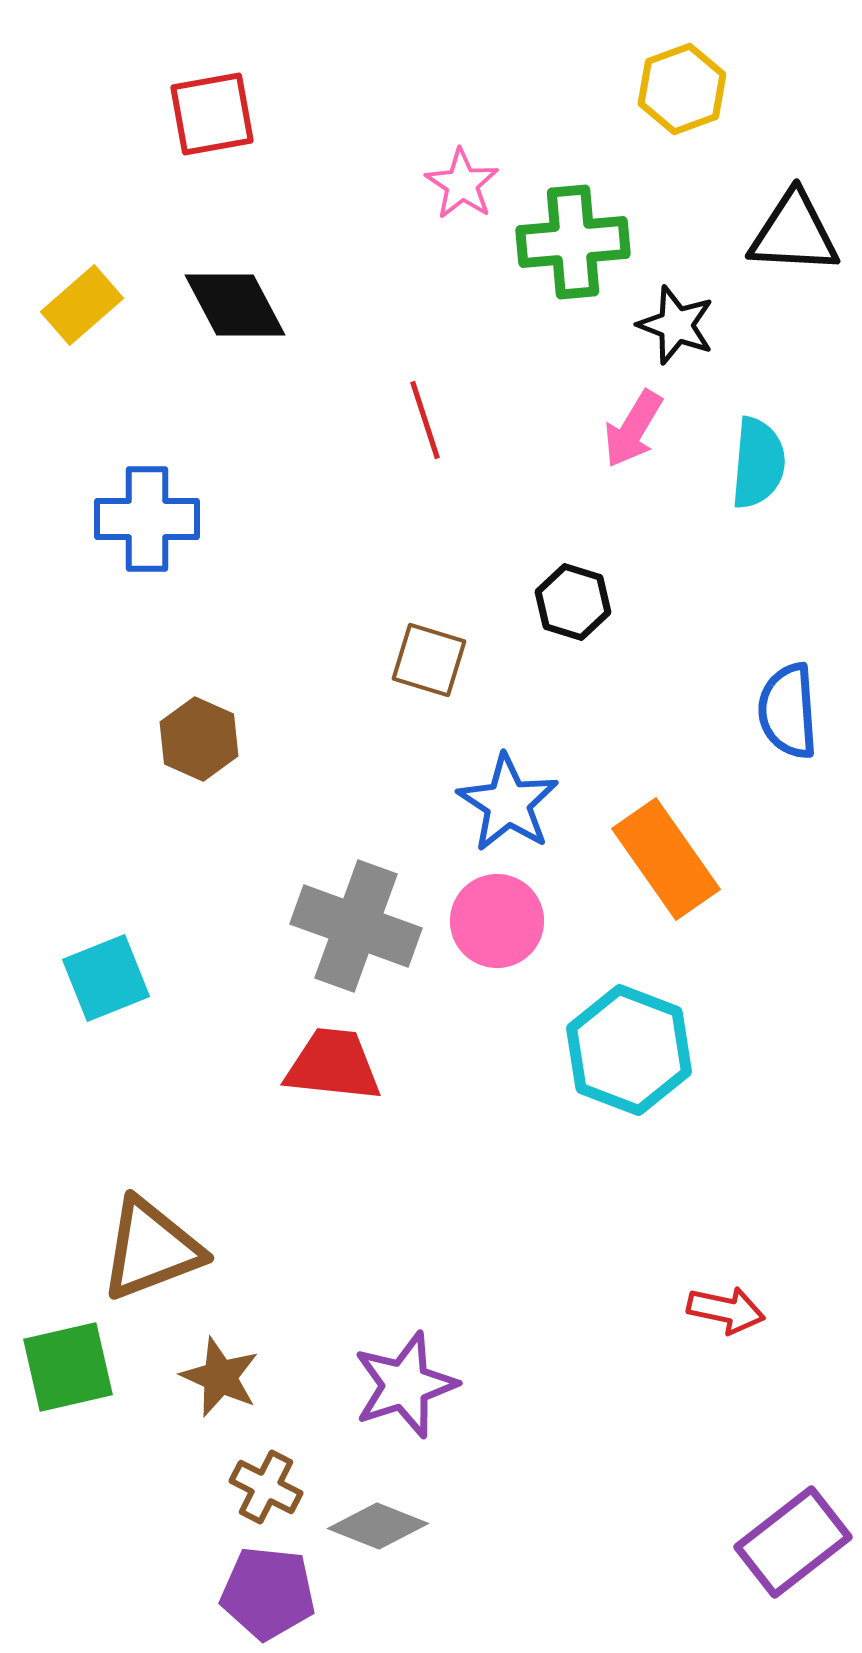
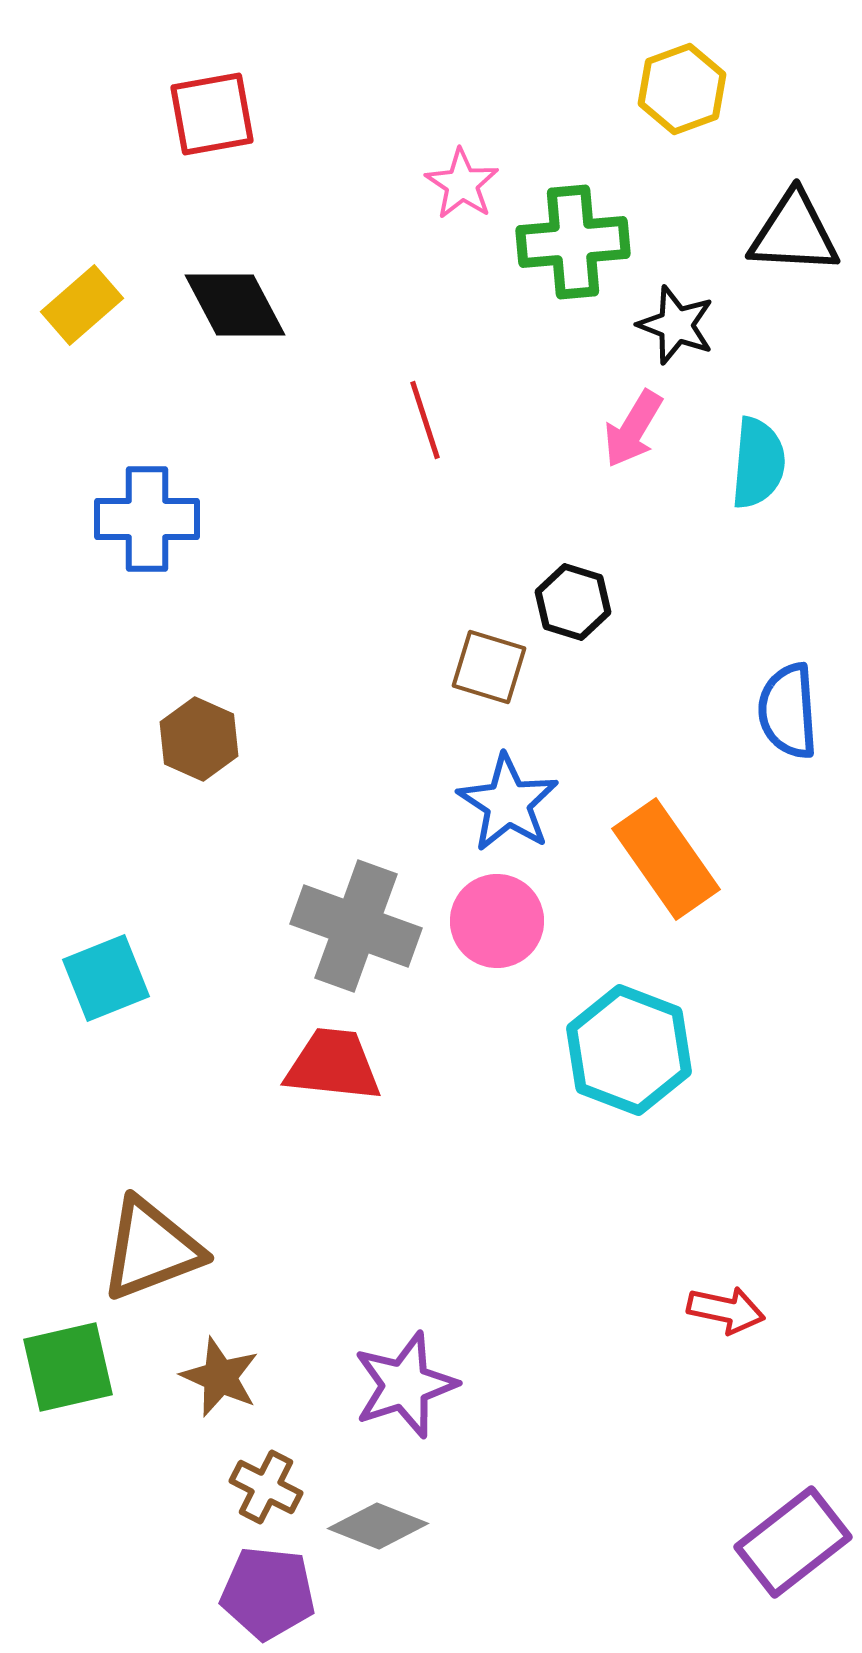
brown square: moved 60 px right, 7 px down
